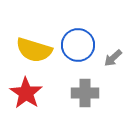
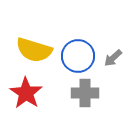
blue circle: moved 11 px down
